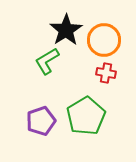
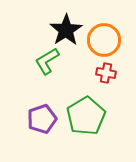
purple pentagon: moved 1 px right, 2 px up
